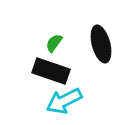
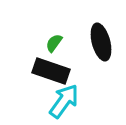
black ellipse: moved 2 px up
cyan arrow: rotated 153 degrees clockwise
